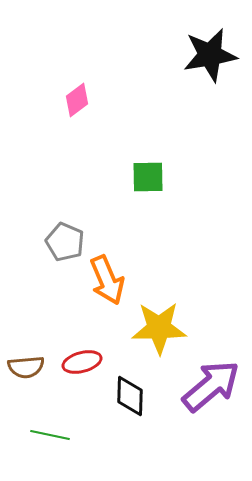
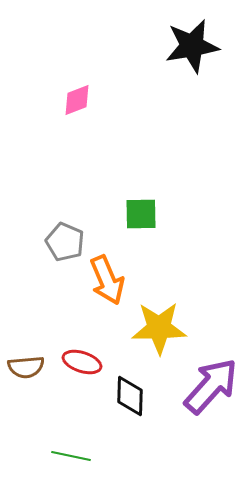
black star: moved 18 px left, 9 px up
pink diamond: rotated 16 degrees clockwise
green square: moved 7 px left, 37 px down
red ellipse: rotated 33 degrees clockwise
purple arrow: rotated 8 degrees counterclockwise
green line: moved 21 px right, 21 px down
